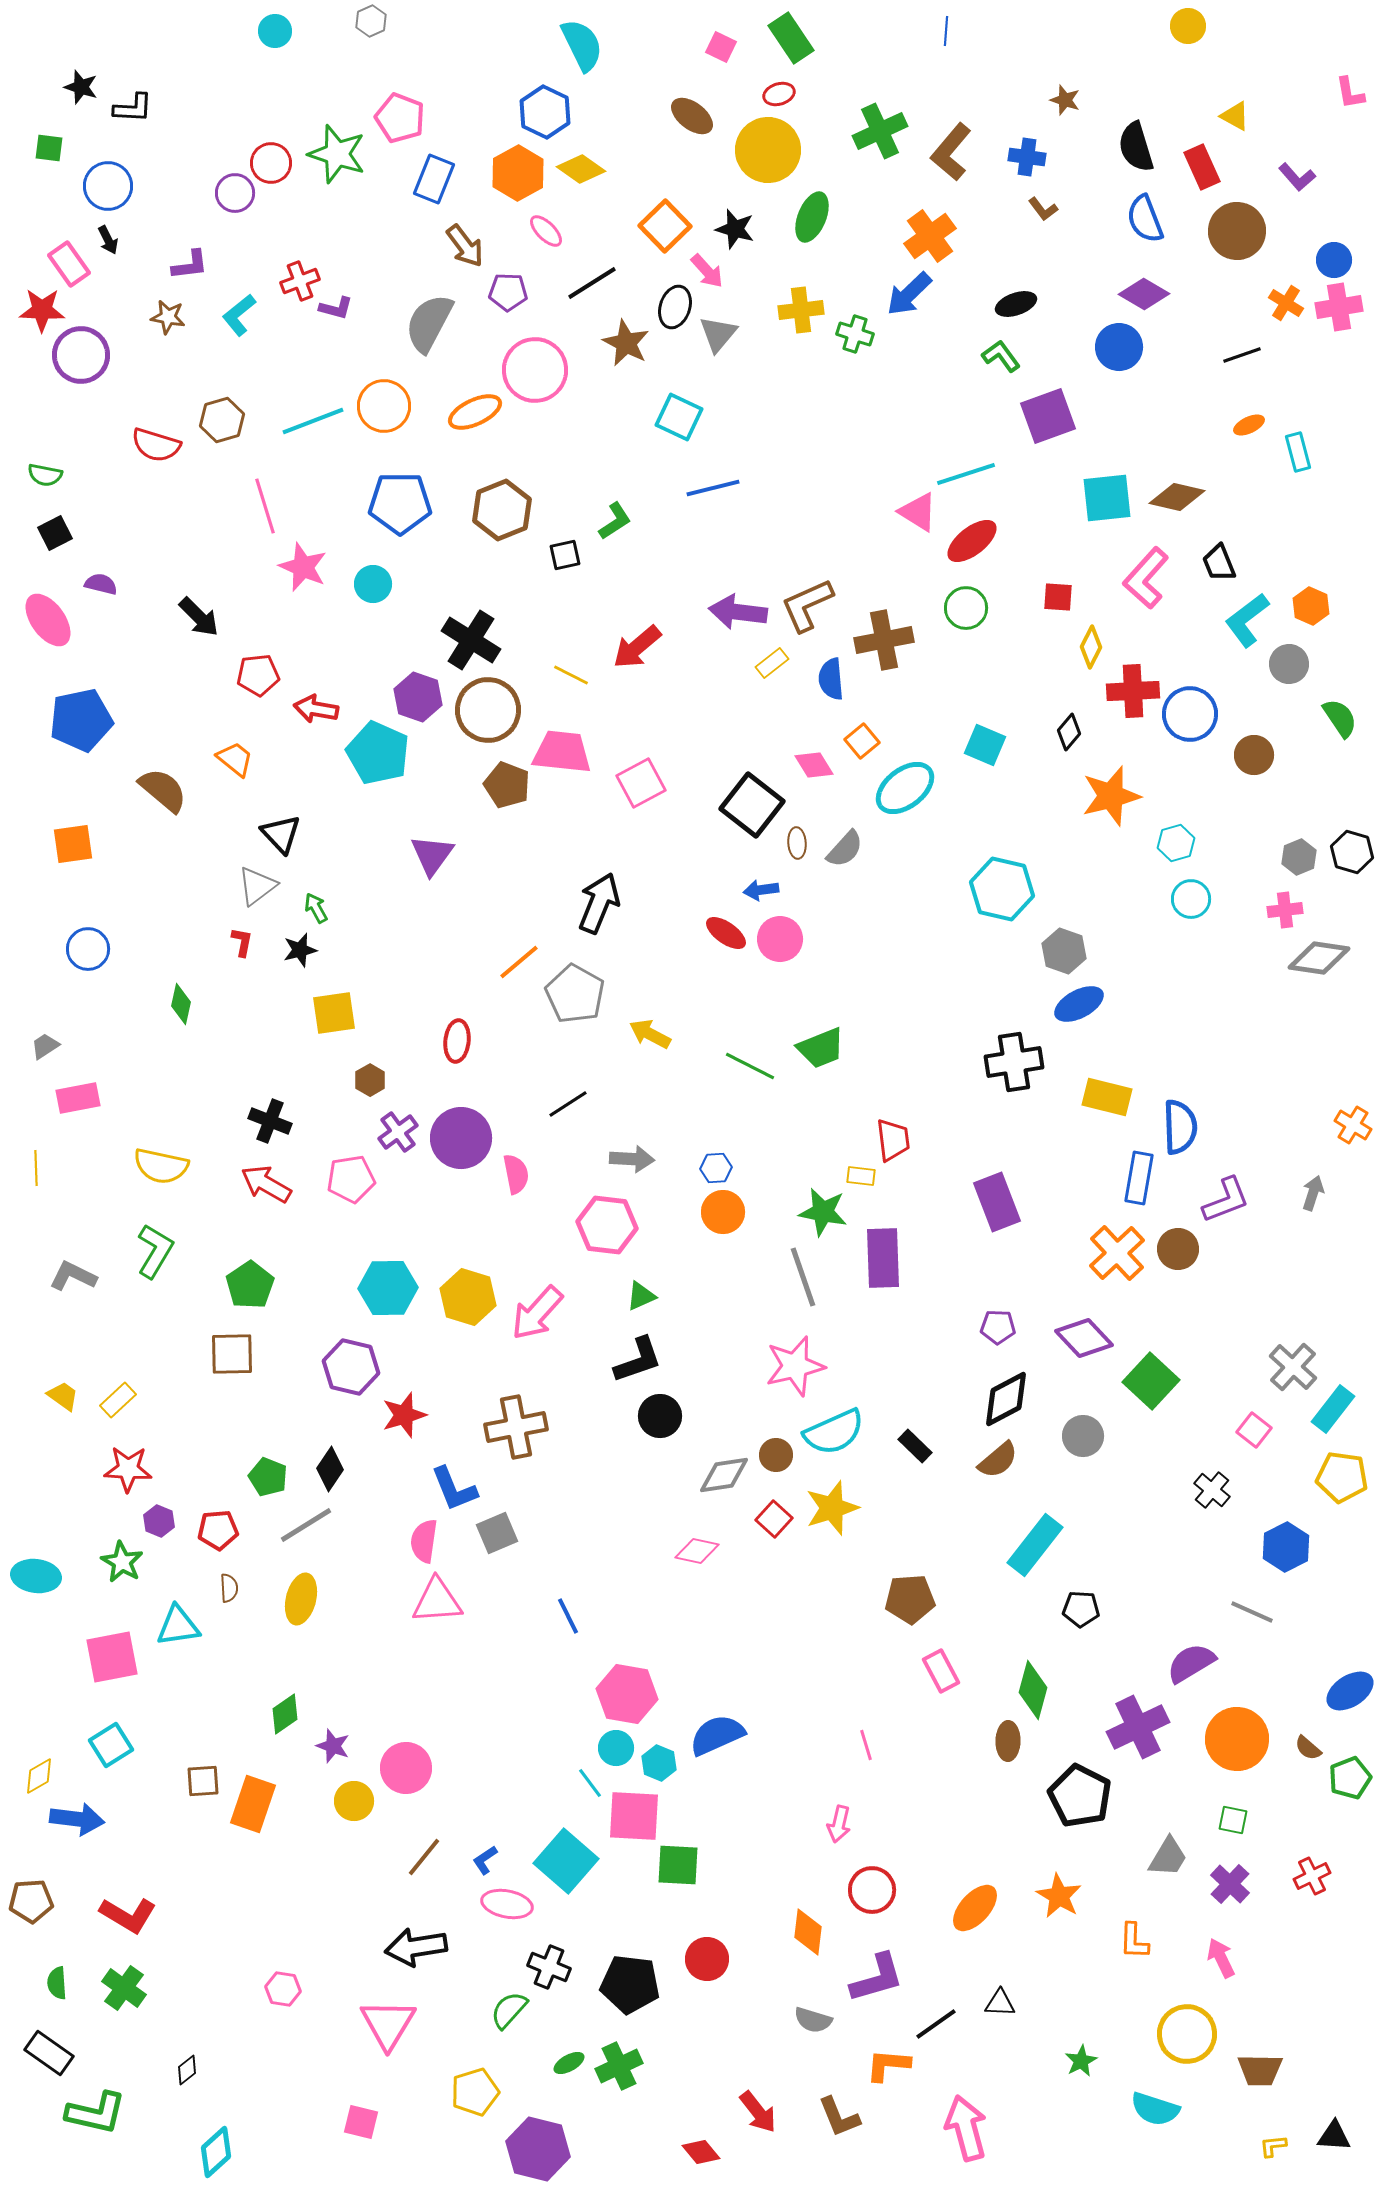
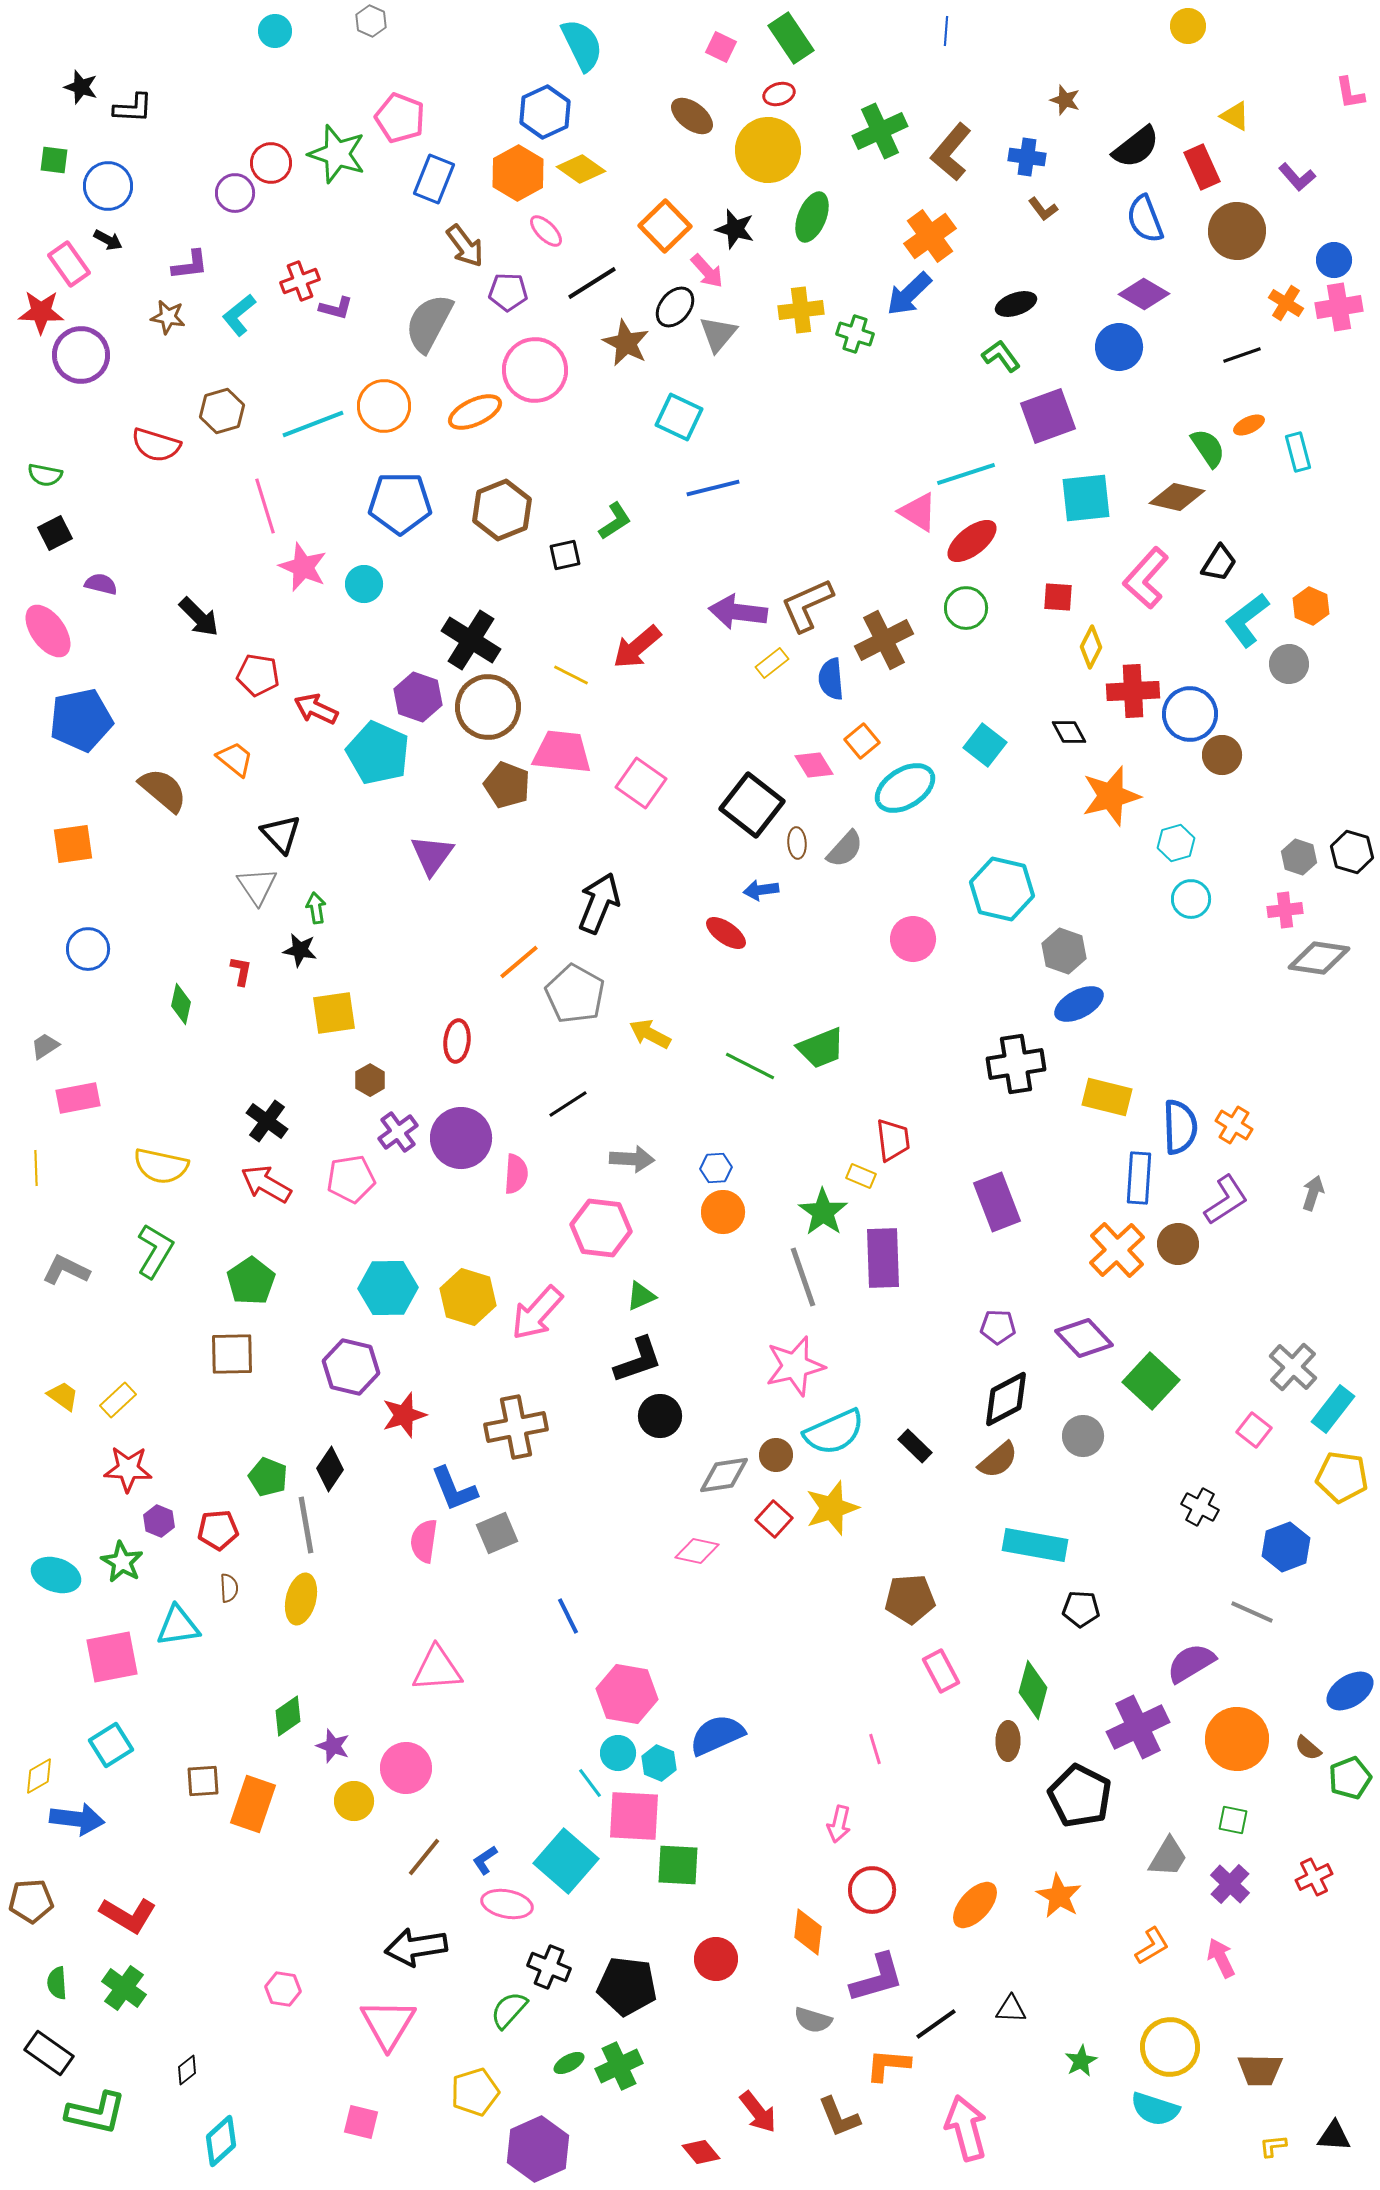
gray hexagon at (371, 21): rotated 12 degrees counterclockwise
blue hexagon at (545, 112): rotated 9 degrees clockwise
black semicircle at (1136, 147): rotated 111 degrees counterclockwise
green square at (49, 148): moved 5 px right, 12 px down
black arrow at (108, 240): rotated 36 degrees counterclockwise
black ellipse at (675, 307): rotated 21 degrees clockwise
red star at (42, 310): moved 1 px left, 2 px down
brown hexagon at (222, 420): moved 9 px up
cyan line at (313, 421): moved 3 px down
cyan square at (1107, 498): moved 21 px left
black trapezoid at (1219, 563): rotated 126 degrees counterclockwise
cyan circle at (373, 584): moved 9 px left
pink ellipse at (48, 620): moved 11 px down
brown cross at (884, 640): rotated 16 degrees counterclockwise
red pentagon at (258, 675): rotated 15 degrees clockwise
red arrow at (316, 709): rotated 15 degrees clockwise
brown circle at (488, 710): moved 3 px up
green semicircle at (1340, 718): moved 132 px left, 270 px up
black diamond at (1069, 732): rotated 69 degrees counterclockwise
cyan square at (985, 745): rotated 15 degrees clockwise
brown circle at (1254, 755): moved 32 px left
pink square at (641, 783): rotated 27 degrees counterclockwise
cyan ellipse at (905, 788): rotated 6 degrees clockwise
gray hexagon at (1299, 857): rotated 20 degrees counterclockwise
gray triangle at (257, 886): rotated 27 degrees counterclockwise
green arrow at (316, 908): rotated 20 degrees clockwise
pink circle at (780, 939): moved 133 px right
red L-shape at (242, 942): moved 1 px left, 29 px down
black star at (300, 950): rotated 24 degrees clockwise
black cross at (1014, 1062): moved 2 px right, 2 px down
black cross at (270, 1121): moved 3 px left; rotated 15 degrees clockwise
orange cross at (1353, 1125): moved 119 px left
pink semicircle at (516, 1174): rotated 15 degrees clockwise
yellow rectangle at (861, 1176): rotated 16 degrees clockwise
blue rectangle at (1139, 1178): rotated 6 degrees counterclockwise
purple L-shape at (1226, 1200): rotated 12 degrees counterclockwise
green star at (823, 1212): rotated 24 degrees clockwise
pink hexagon at (607, 1225): moved 6 px left, 3 px down
brown circle at (1178, 1249): moved 5 px up
orange cross at (1117, 1253): moved 3 px up
gray L-shape at (73, 1276): moved 7 px left, 6 px up
green pentagon at (250, 1285): moved 1 px right, 4 px up
black cross at (1212, 1490): moved 12 px left, 17 px down; rotated 12 degrees counterclockwise
gray line at (306, 1525): rotated 68 degrees counterclockwise
cyan rectangle at (1035, 1545): rotated 62 degrees clockwise
blue hexagon at (1286, 1547): rotated 6 degrees clockwise
cyan ellipse at (36, 1576): moved 20 px right, 1 px up; rotated 12 degrees clockwise
pink triangle at (437, 1601): moved 68 px down
green diamond at (285, 1714): moved 3 px right, 2 px down
pink line at (866, 1745): moved 9 px right, 4 px down
cyan circle at (616, 1748): moved 2 px right, 5 px down
red cross at (1312, 1876): moved 2 px right, 1 px down
orange ellipse at (975, 1908): moved 3 px up
orange L-shape at (1134, 1941): moved 18 px right, 5 px down; rotated 123 degrees counterclockwise
red circle at (707, 1959): moved 9 px right
black pentagon at (630, 1984): moved 3 px left, 2 px down
black triangle at (1000, 2003): moved 11 px right, 6 px down
yellow circle at (1187, 2034): moved 17 px left, 13 px down
purple hexagon at (538, 2149): rotated 22 degrees clockwise
cyan diamond at (216, 2152): moved 5 px right, 11 px up
